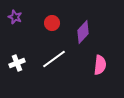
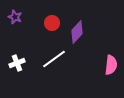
purple diamond: moved 6 px left
pink semicircle: moved 11 px right
